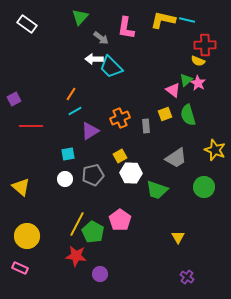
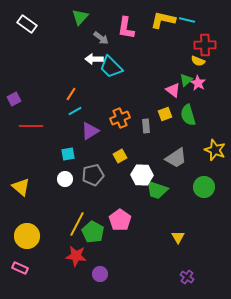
white hexagon at (131, 173): moved 11 px right, 2 px down
